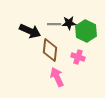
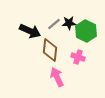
gray line: rotated 40 degrees counterclockwise
